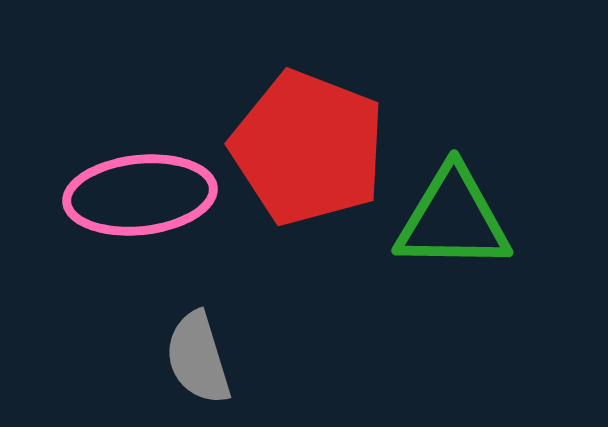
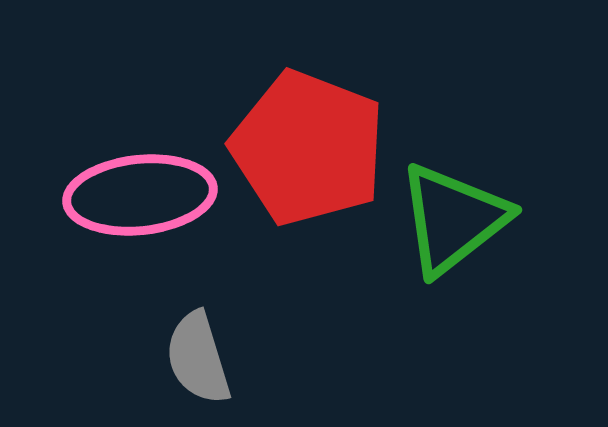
green triangle: rotated 39 degrees counterclockwise
